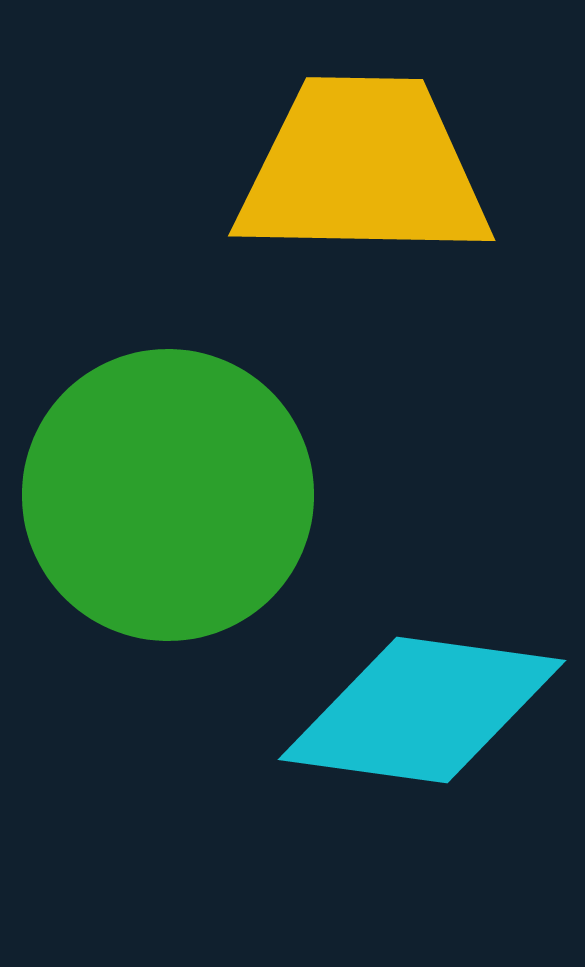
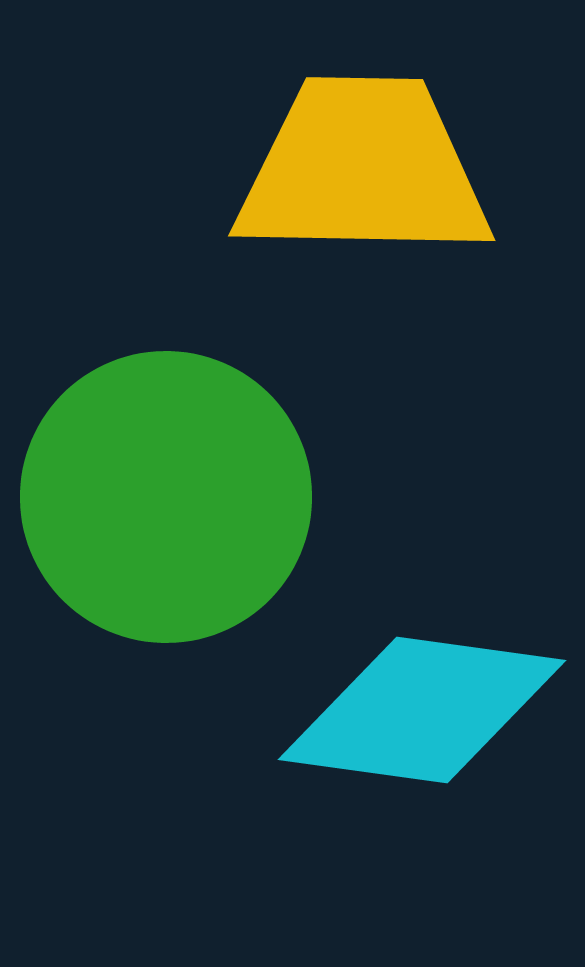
green circle: moved 2 px left, 2 px down
